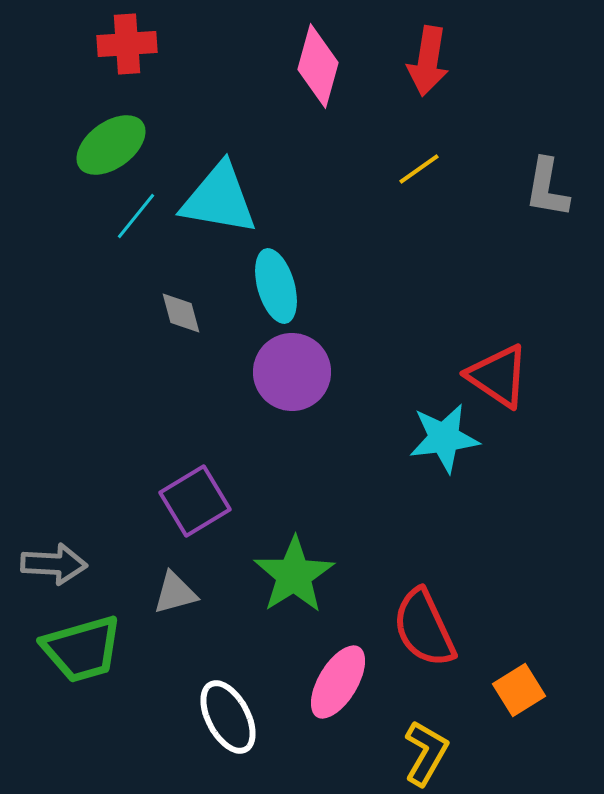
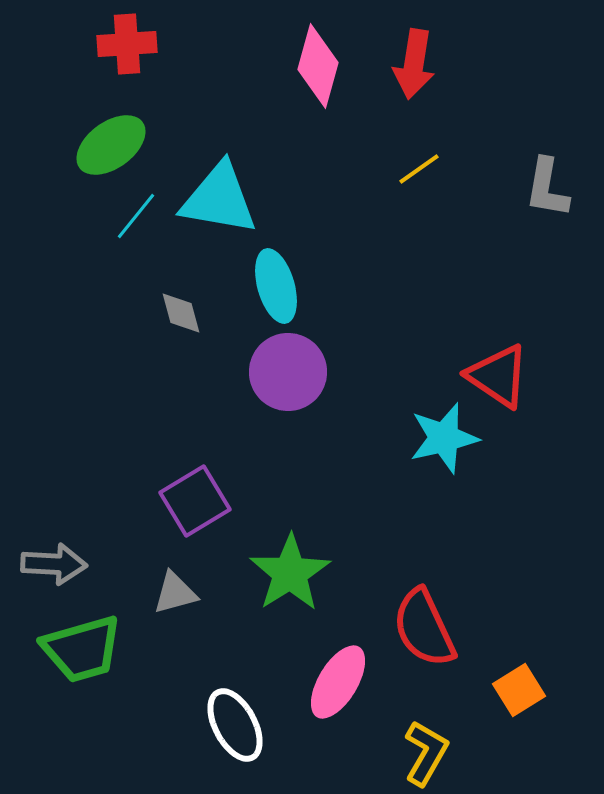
red arrow: moved 14 px left, 3 px down
purple circle: moved 4 px left
cyan star: rotated 6 degrees counterclockwise
green star: moved 4 px left, 2 px up
white ellipse: moved 7 px right, 8 px down
